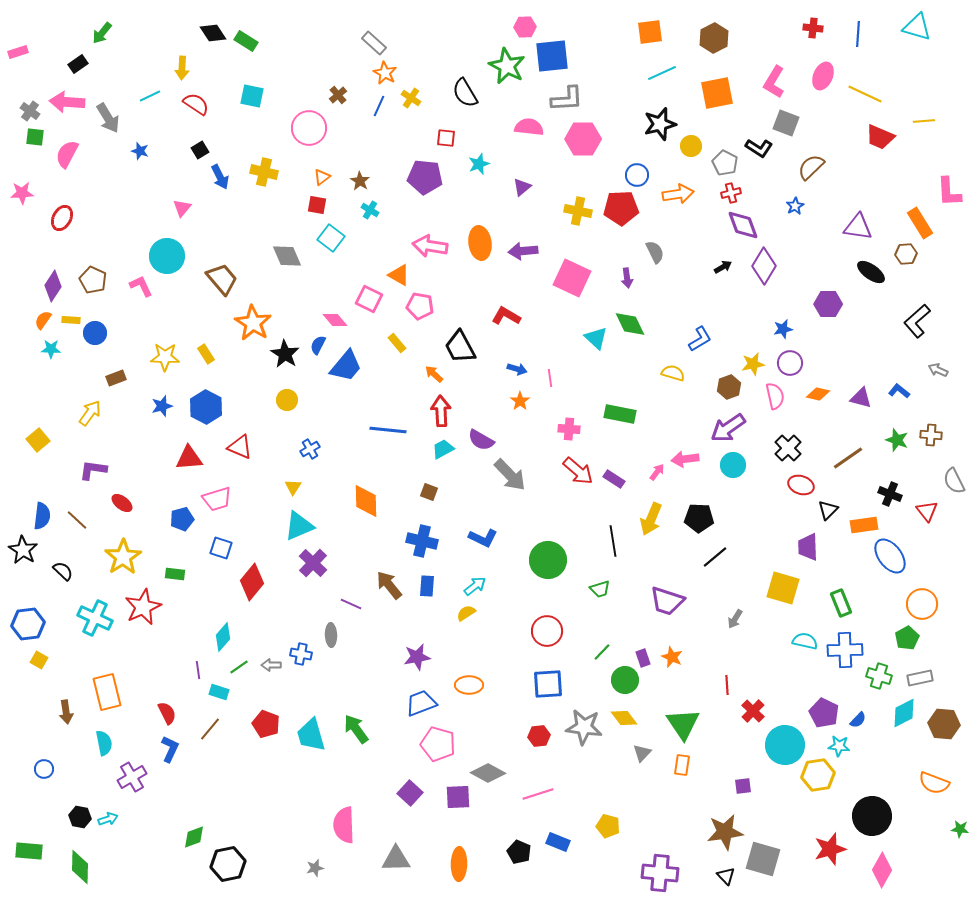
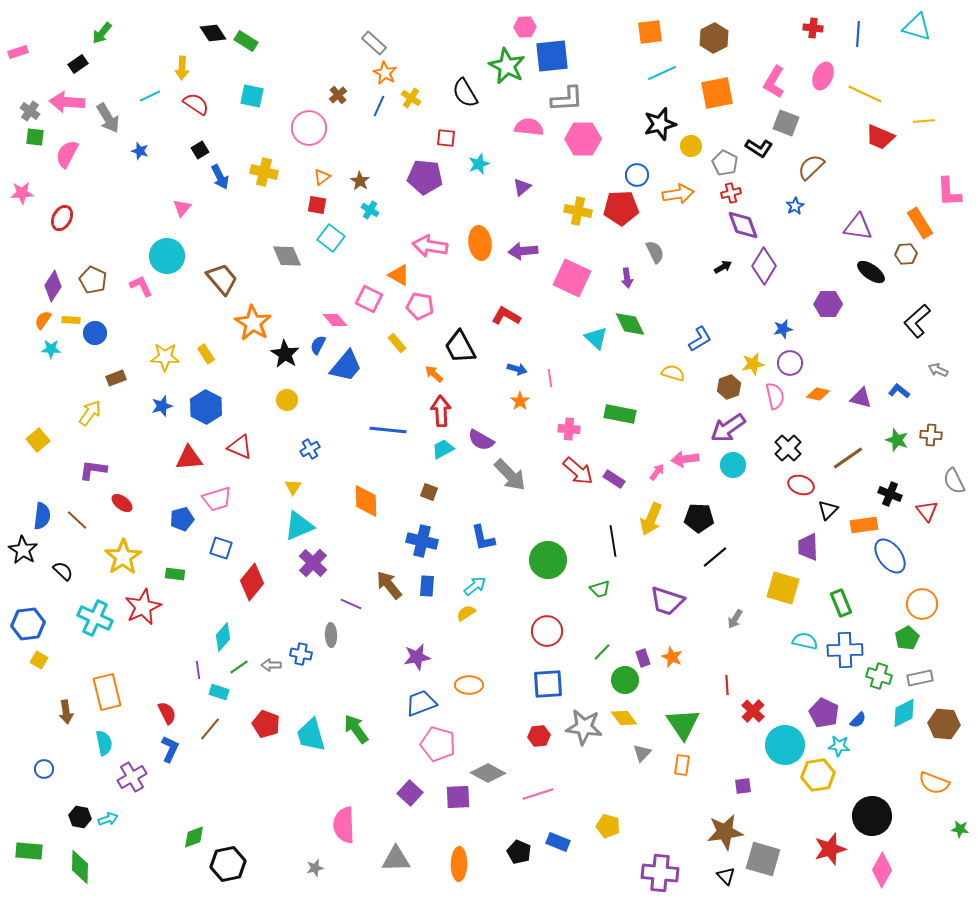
blue L-shape at (483, 538): rotated 52 degrees clockwise
